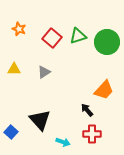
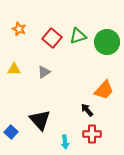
cyan arrow: moved 2 px right; rotated 64 degrees clockwise
